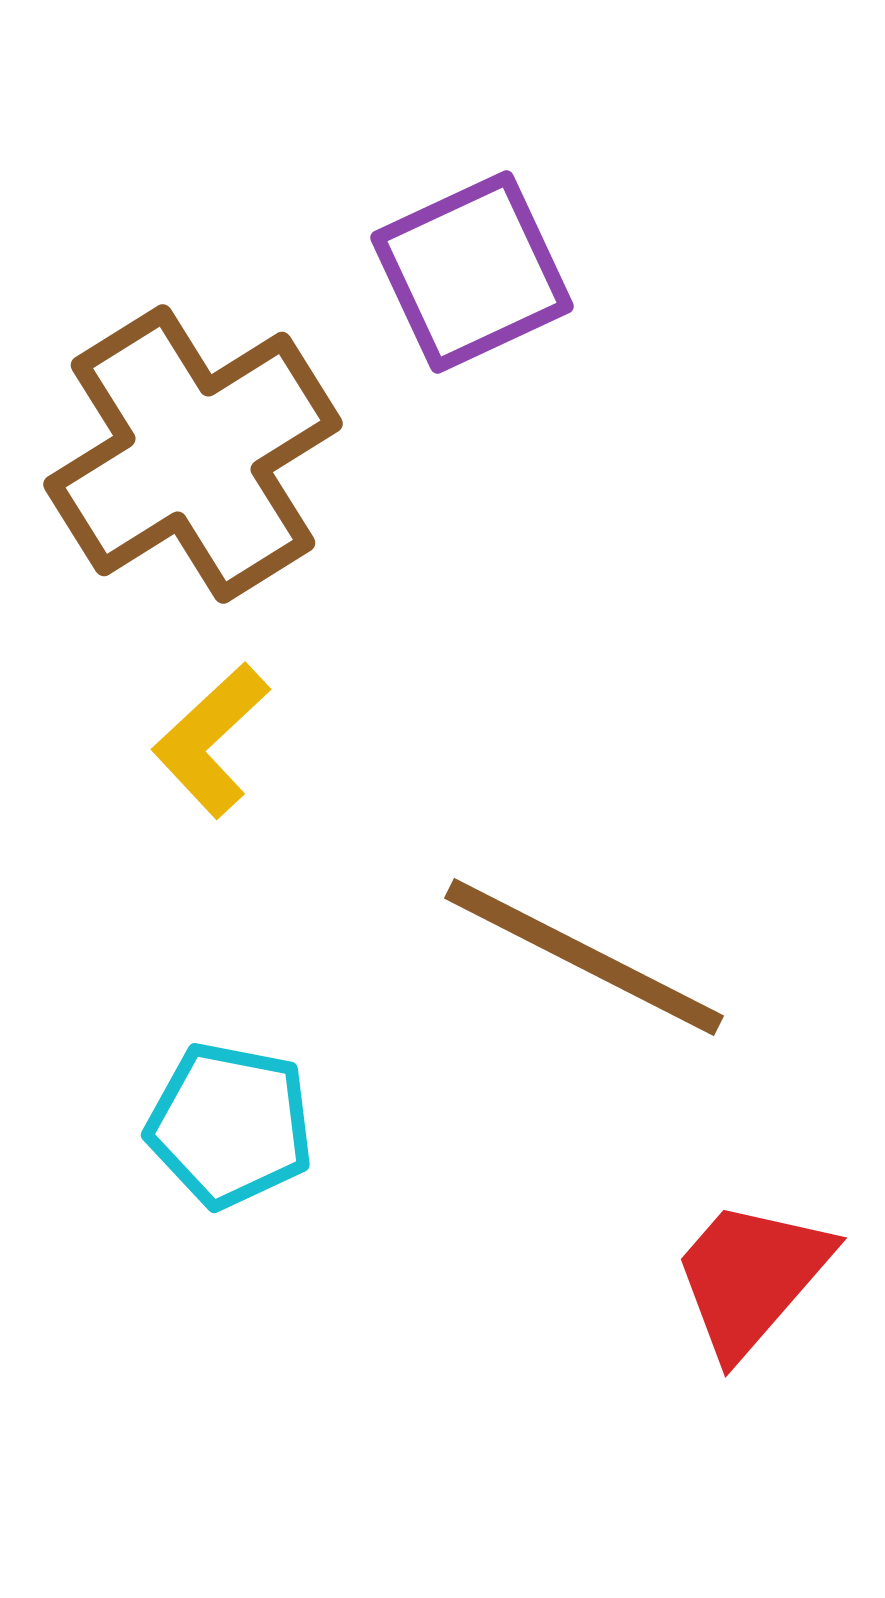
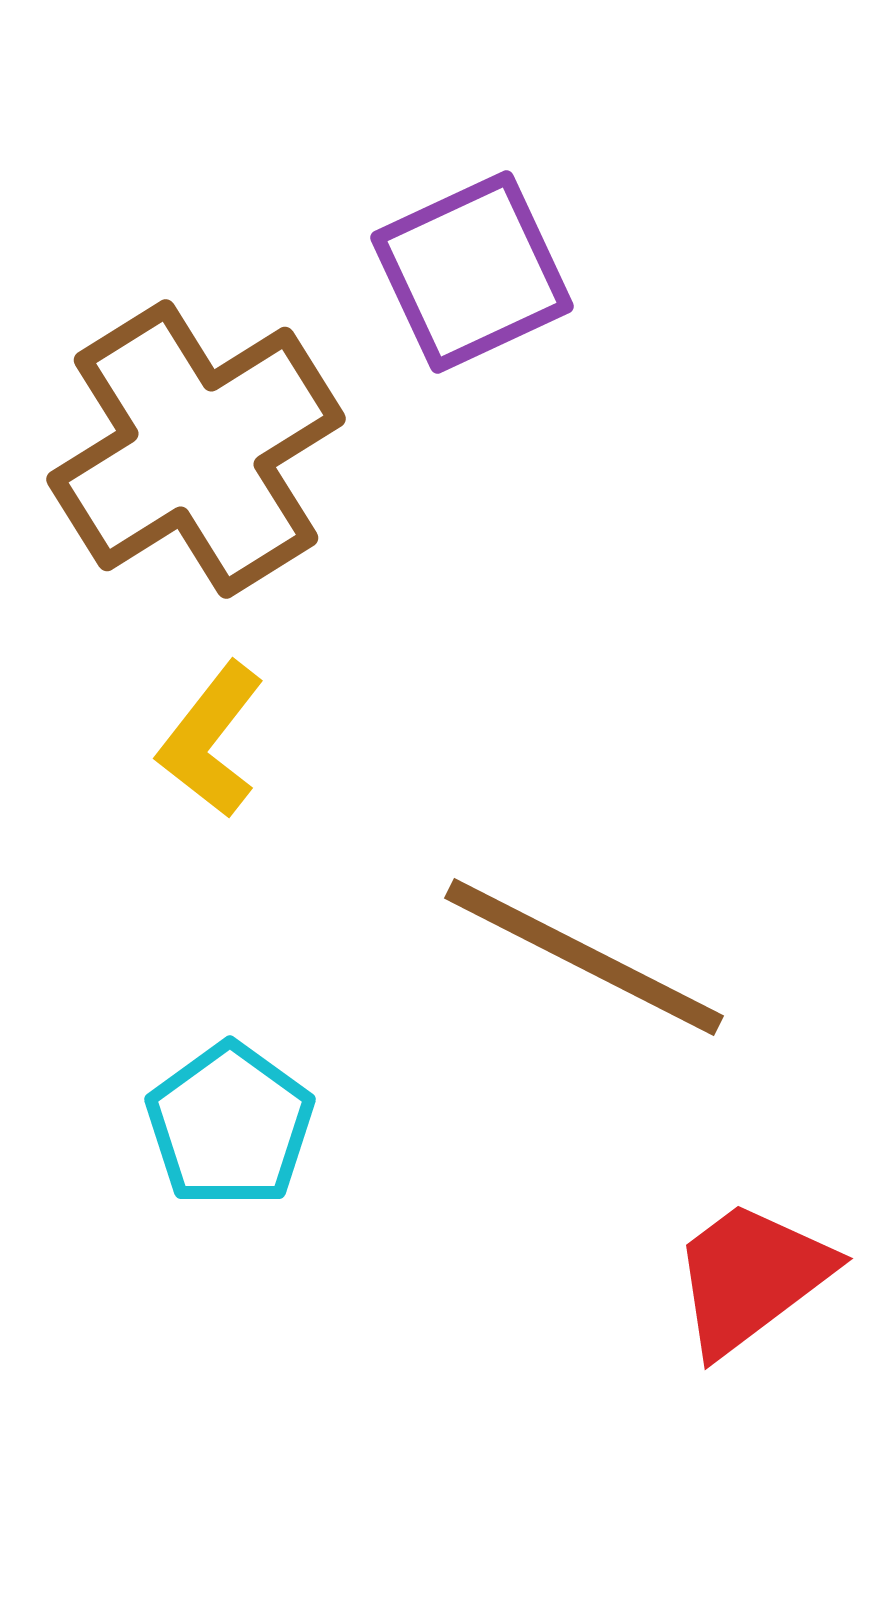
brown cross: moved 3 px right, 5 px up
yellow L-shape: rotated 9 degrees counterclockwise
cyan pentagon: rotated 25 degrees clockwise
red trapezoid: rotated 12 degrees clockwise
